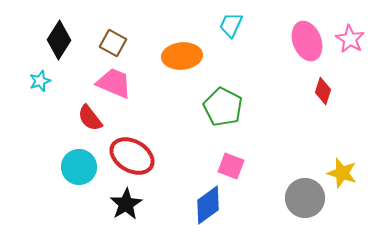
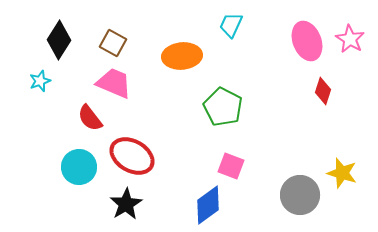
gray circle: moved 5 px left, 3 px up
